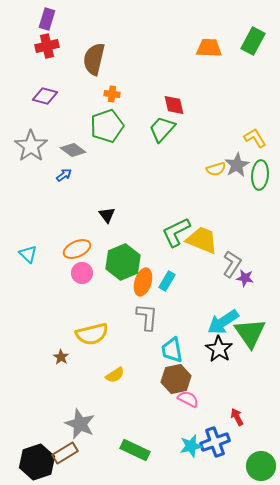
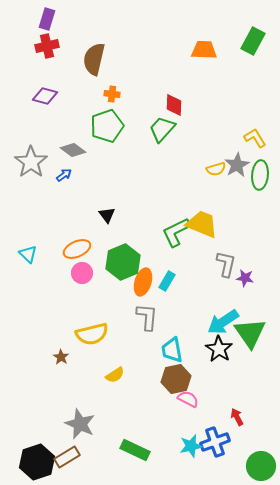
orange trapezoid at (209, 48): moved 5 px left, 2 px down
red diamond at (174, 105): rotated 15 degrees clockwise
gray star at (31, 146): moved 16 px down
yellow trapezoid at (202, 240): moved 16 px up
gray L-shape at (232, 264): moved 6 px left; rotated 20 degrees counterclockwise
brown rectangle at (65, 453): moved 2 px right, 4 px down
